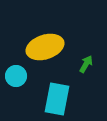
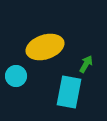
cyan rectangle: moved 12 px right, 7 px up
